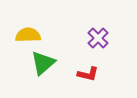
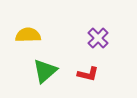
green triangle: moved 2 px right, 8 px down
